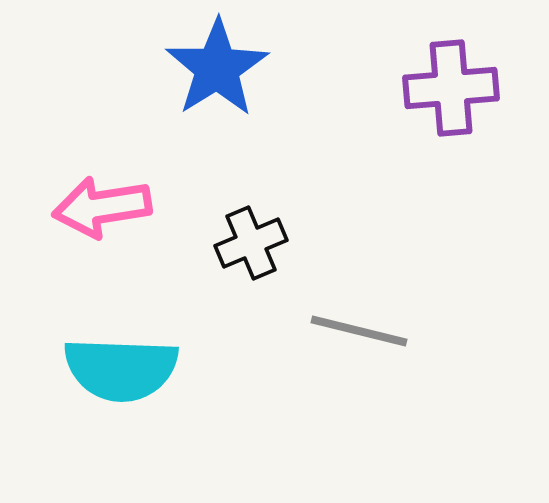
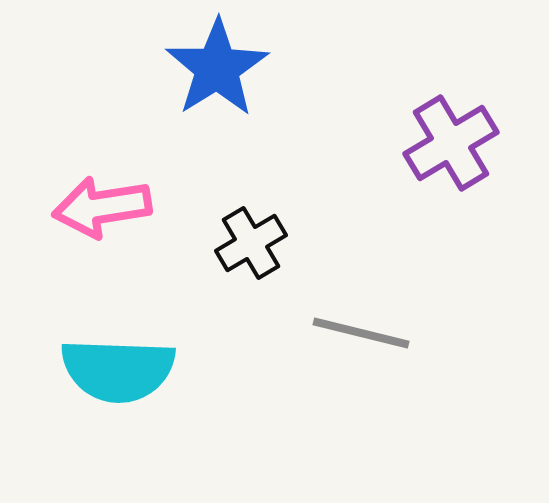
purple cross: moved 55 px down; rotated 26 degrees counterclockwise
black cross: rotated 8 degrees counterclockwise
gray line: moved 2 px right, 2 px down
cyan semicircle: moved 3 px left, 1 px down
